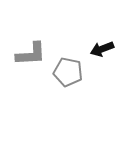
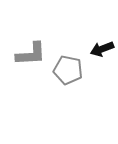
gray pentagon: moved 2 px up
